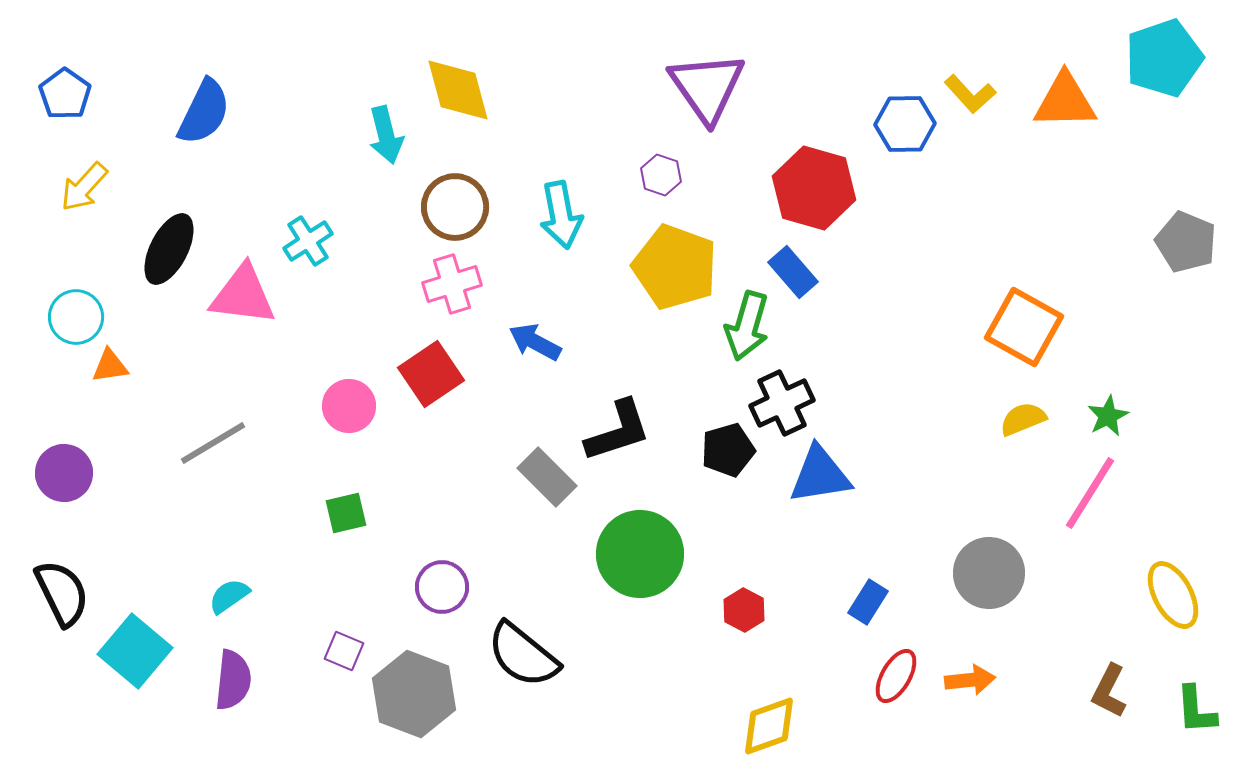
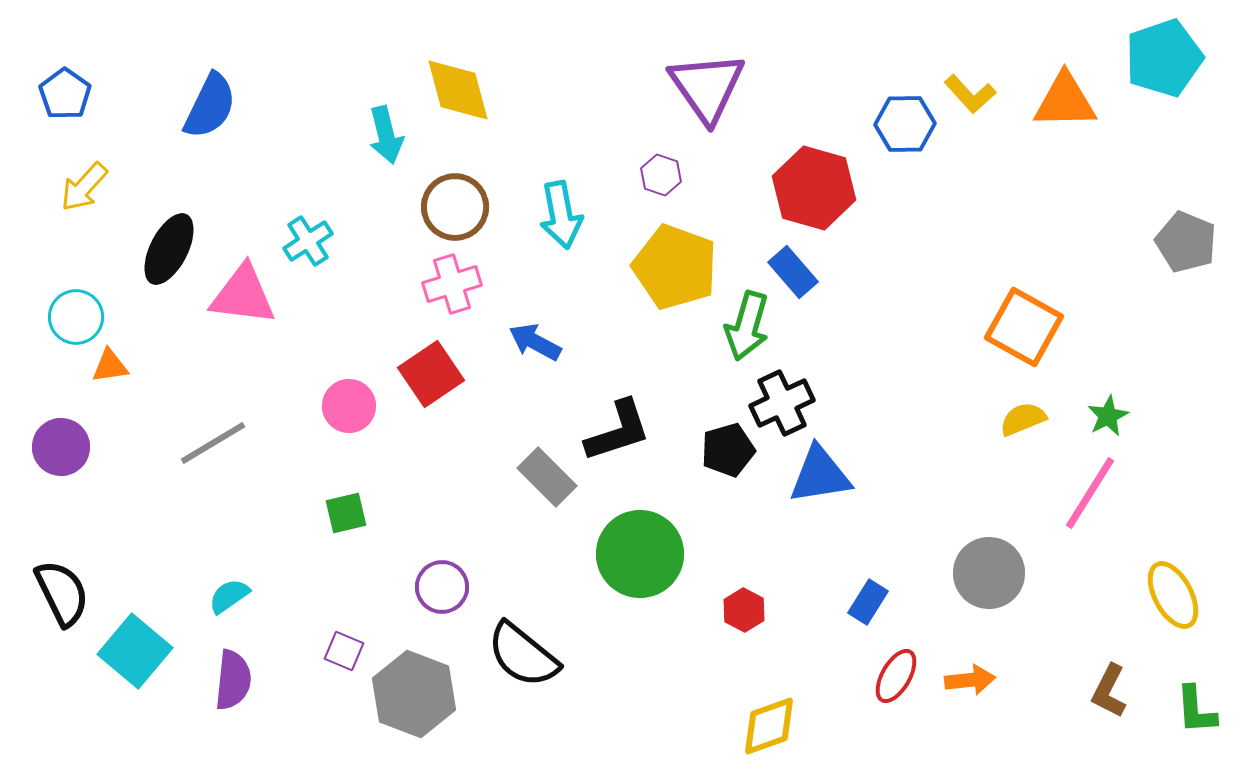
blue semicircle at (204, 112): moved 6 px right, 6 px up
purple circle at (64, 473): moved 3 px left, 26 px up
